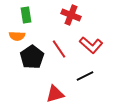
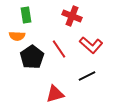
red cross: moved 1 px right, 1 px down
black line: moved 2 px right
